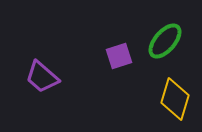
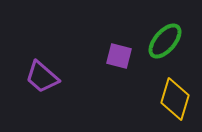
purple square: rotated 32 degrees clockwise
